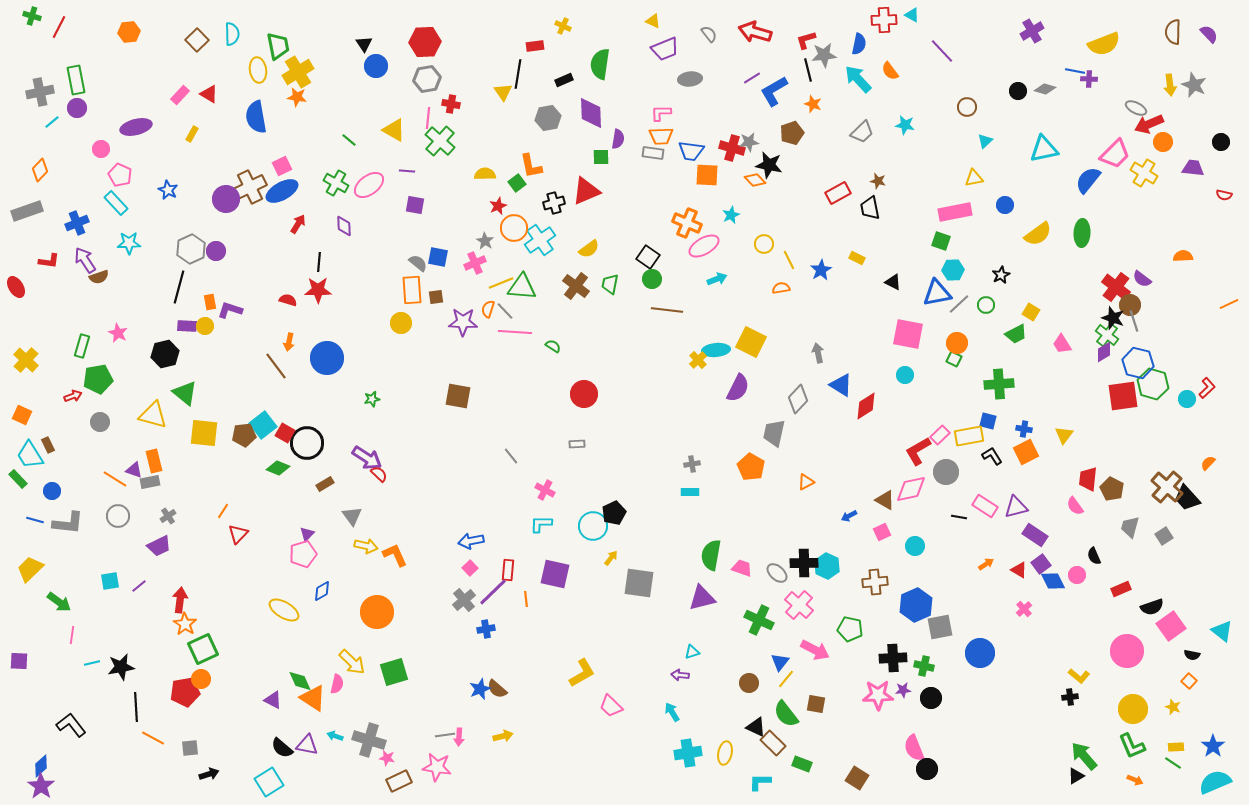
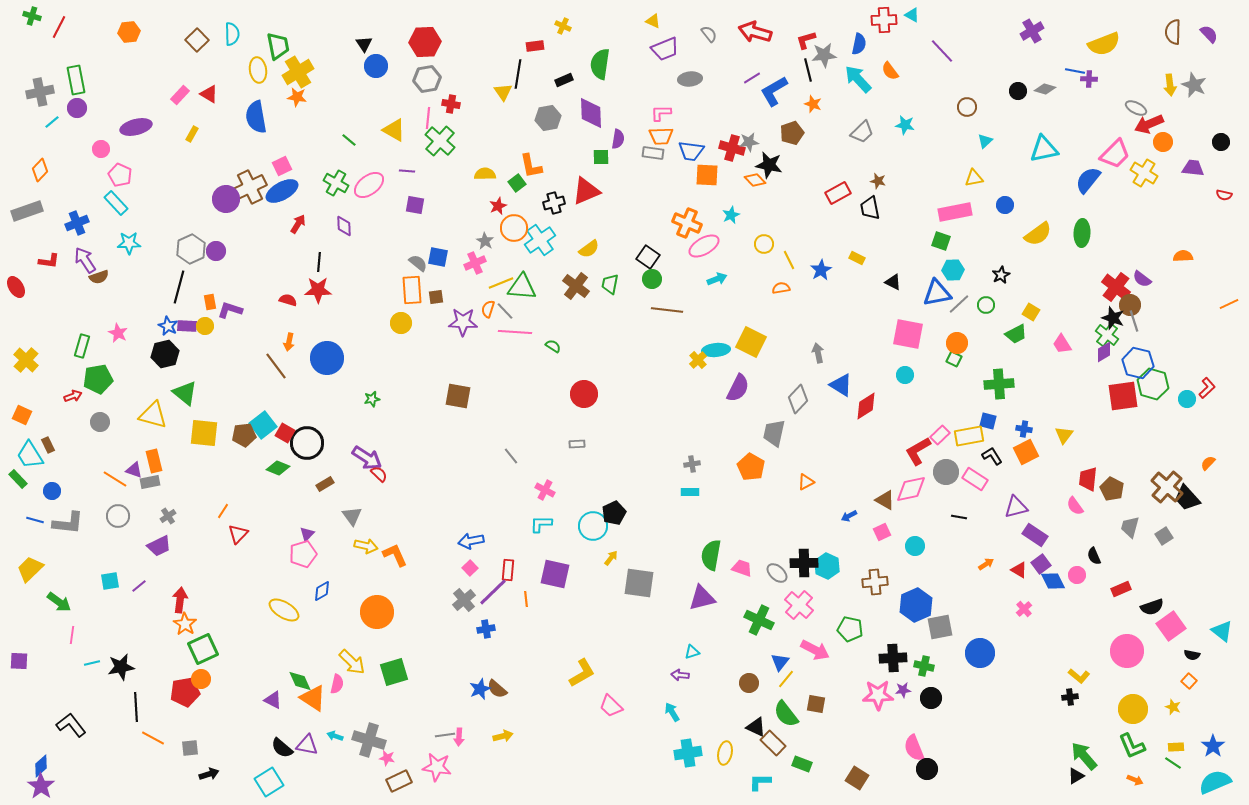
blue star at (168, 190): moved 136 px down
pink rectangle at (985, 506): moved 10 px left, 27 px up
